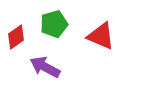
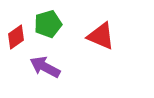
green pentagon: moved 6 px left
